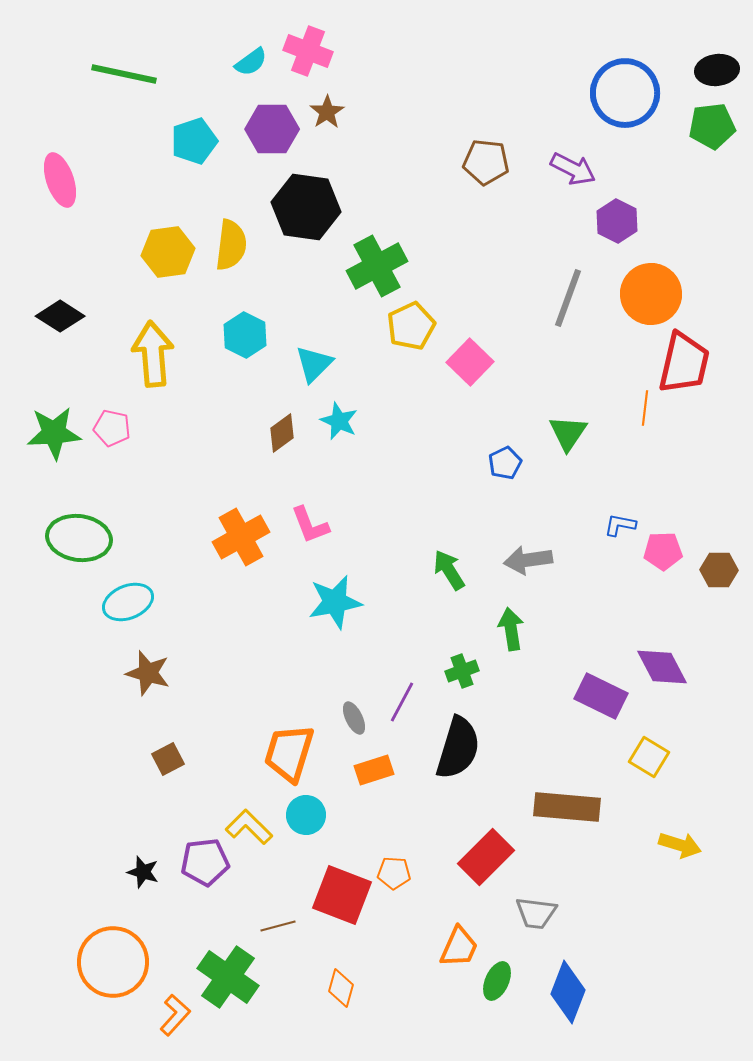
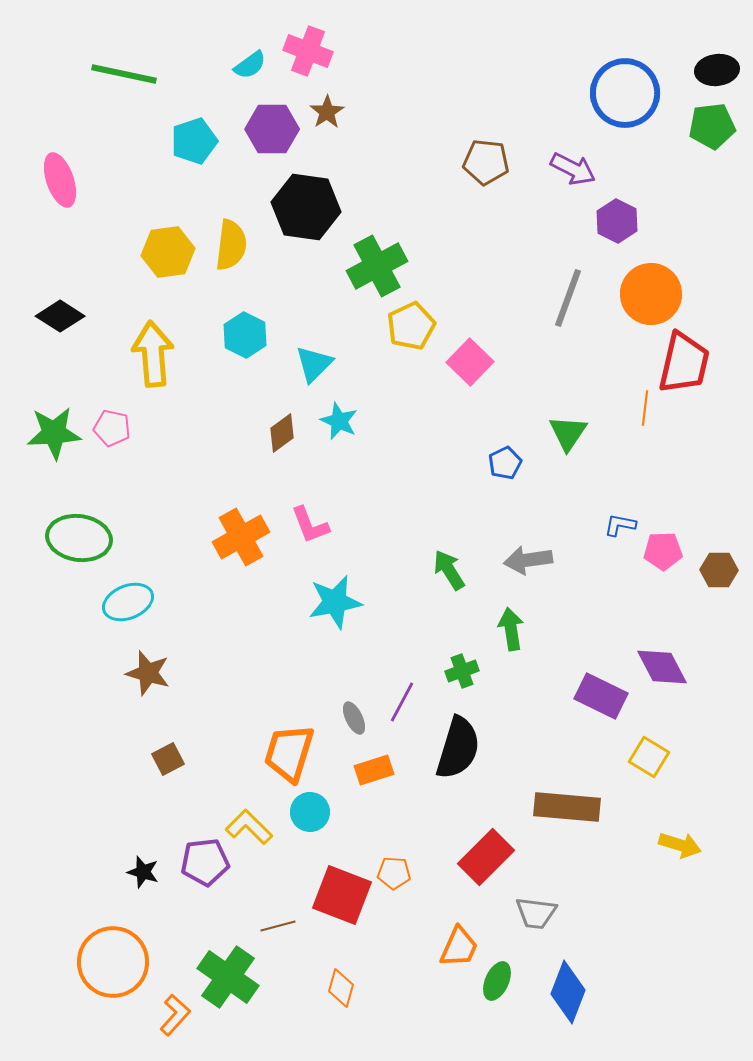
cyan semicircle at (251, 62): moved 1 px left, 3 px down
cyan circle at (306, 815): moved 4 px right, 3 px up
